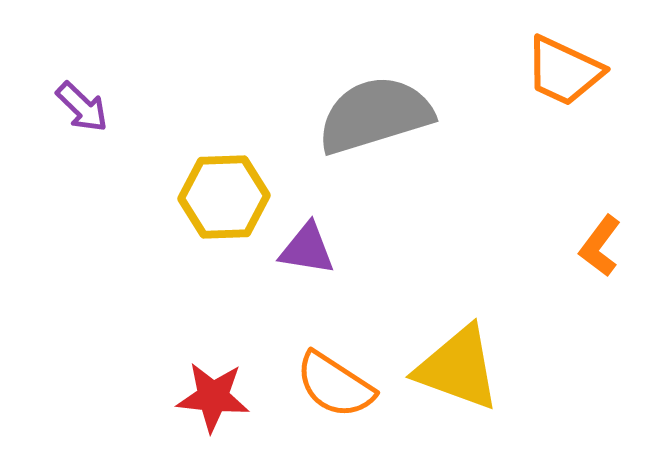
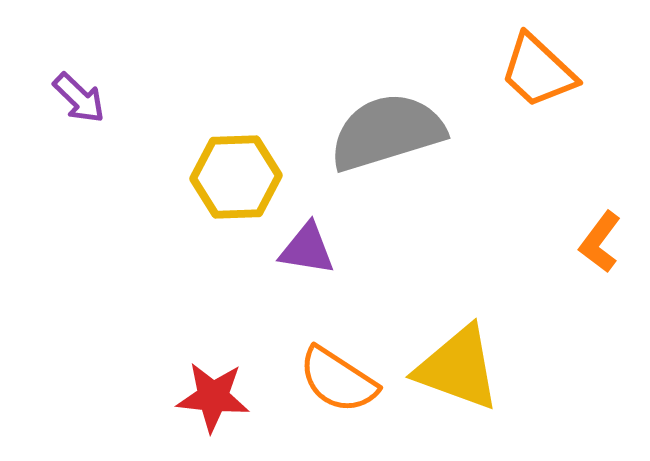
orange trapezoid: moved 26 px left; rotated 18 degrees clockwise
purple arrow: moved 3 px left, 9 px up
gray semicircle: moved 12 px right, 17 px down
yellow hexagon: moved 12 px right, 20 px up
orange L-shape: moved 4 px up
orange semicircle: moved 3 px right, 5 px up
